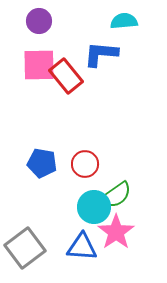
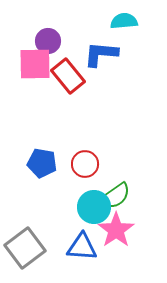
purple circle: moved 9 px right, 20 px down
pink square: moved 4 px left, 1 px up
red rectangle: moved 2 px right
green semicircle: moved 1 px left, 1 px down
pink star: moved 2 px up
